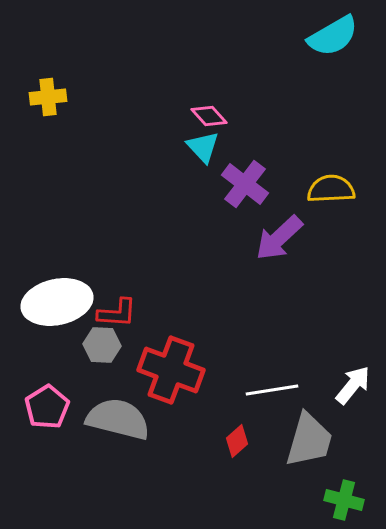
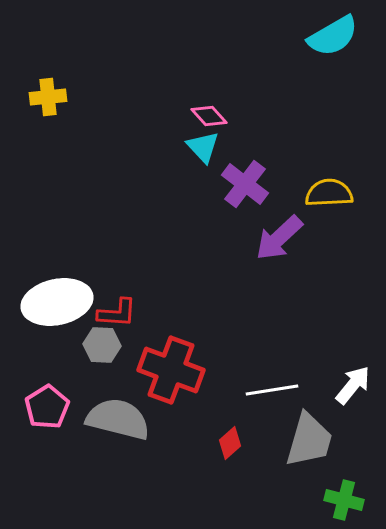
yellow semicircle: moved 2 px left, 4 px down
red diamond: moved 7 px left, 2 px down
